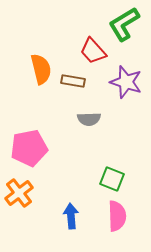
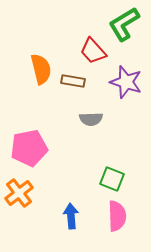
gray semicircle: moved 2 px right
